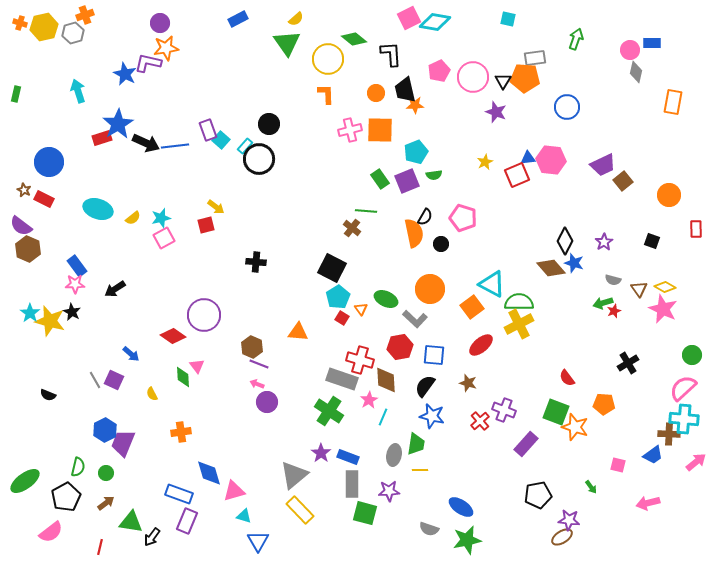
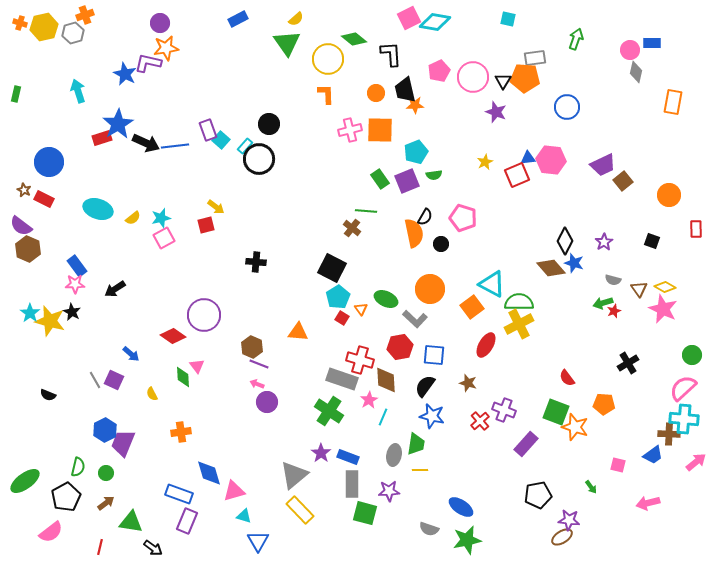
red ellipse at (481, 345): moved 5 px right; rotated 20 degrees counterclockwise
black arrow at (152, 537): moved 1 px right, 11 px down; rotated 90 degrees counterclockwise
